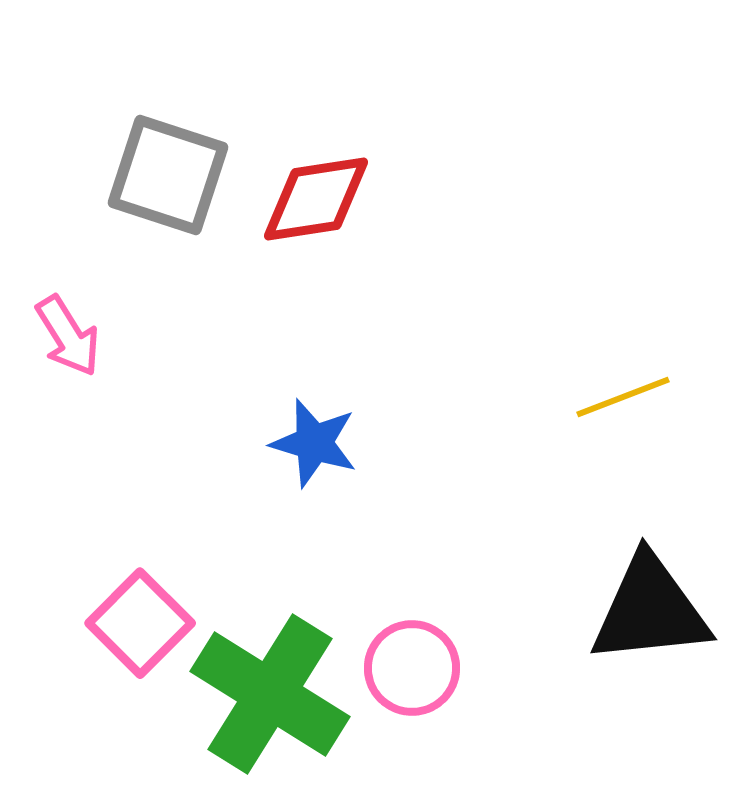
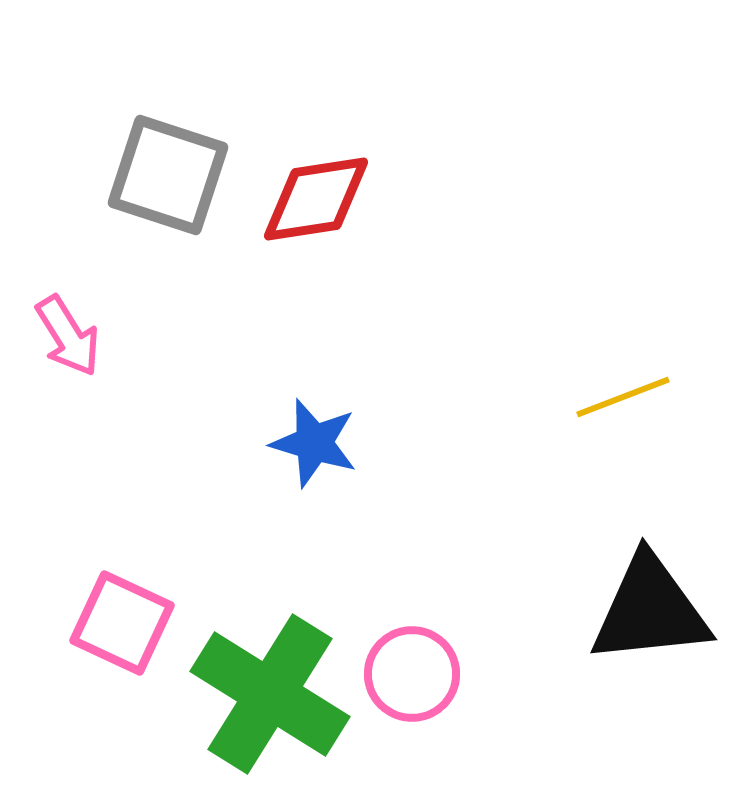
pink square: moved 18 px left; rotated 20 degrees counterclockwise
pink circle: moved 6 px down
